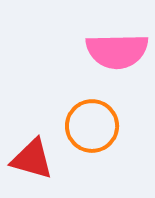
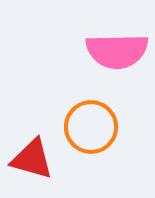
orange circle: moved 1 px left, 1 px down
